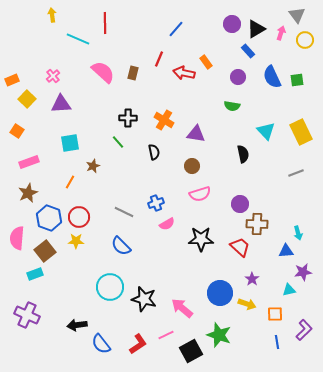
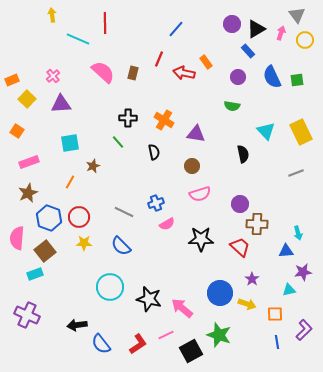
yellow star at (76, 241): moved 8 px right, 2 px down
black star at (144, 299): moved 5 px right
